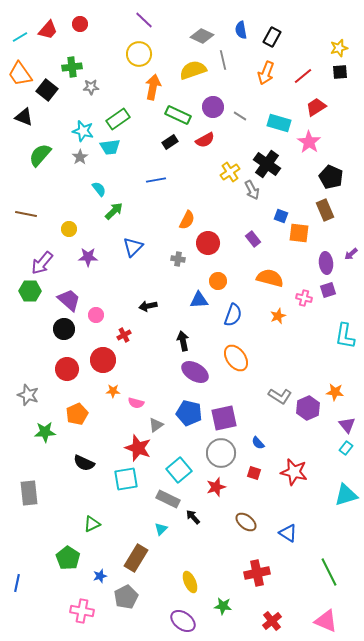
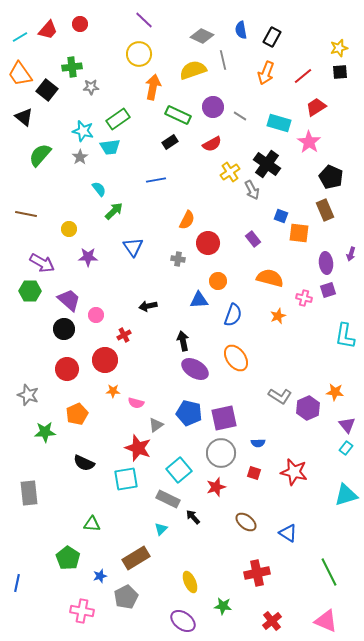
black triangle at (24, 117): rotated 18 degrees clockwise
red semicircle at (205, 140): moved 7 px right, 4 px down
blue triangle at (133, 247): rotated 20 degrees counterclockwise
purple arrow at (351, 254): rotated 32 degrees counterclockwise
purple arrow at (42, 263): rotated 100 degrees counterclockwise
red circle at (103, 360): moved 2 px right
purple ellipse at (195, 372): moved 3 px up
blue semicircle at (258, 443): rotated 48 degrees counterclockwise
green triangle at (92, 524): rotated 30 degrees clockwise
brown rectangle at (136, 558): rotated 28 degrees clockwise
